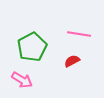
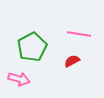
pink arrow: moved 3 px left, 1 px up; rotated 15 degrees counterclockwise
